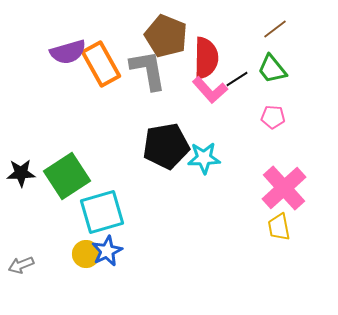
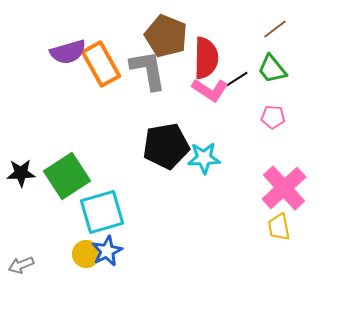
pink L-shape: rotated 15 degrees counterclockwise
